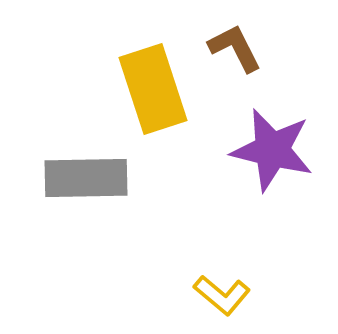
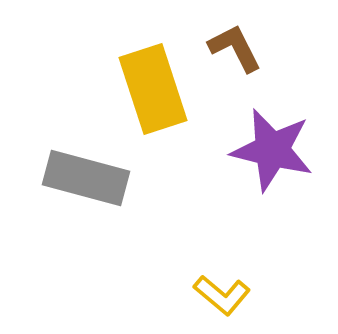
gray rectangle: rotated 16 degrees clockwise
